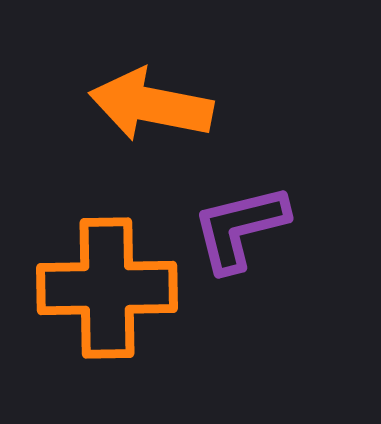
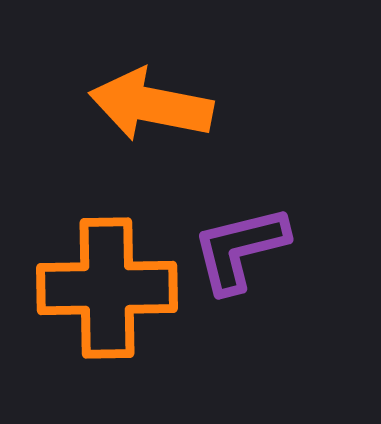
purple L-shape: moved 21 px down
